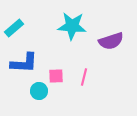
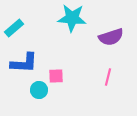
cyan star: moved 8 px up
purple semicircle: moved 4 px up
pink line: moved 24 px right
cyan circle: moved 1 px up
